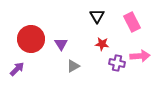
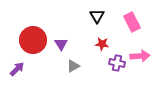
red circle: moved 2 px right, 1 px down
